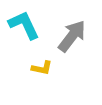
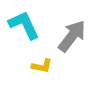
yellow L-shape: moved 2 px up
